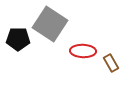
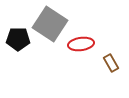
red ellipse: moved 2 px left, 7 px up; rotated 10 degrees counterclockwise
